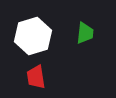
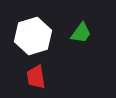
green trapezoid: moved 4 px left; rotated 30 degrees clockwise
